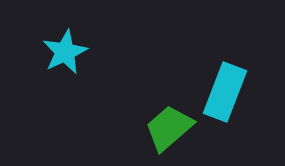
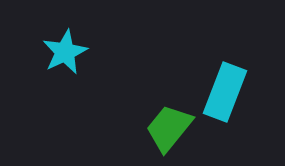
green trapezoid: rotated 10 degrees counterclockwise
